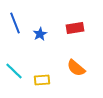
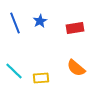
blue star: moved 13 px up
yellow rectangle: moved 1 px left, 2 px up
